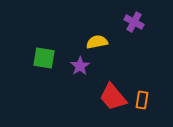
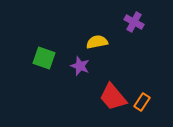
green square: rotated 10 degrees clockwise
purple star: rotated 18 degrees counterclockwise
orange rectangle: moved 2 px down; rotated 24 degrees clockwise
